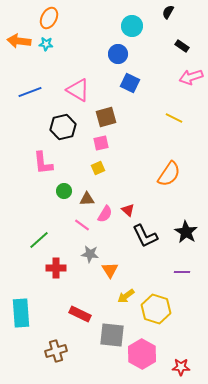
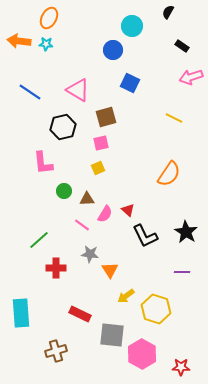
blue circle: moved 5 px left, 4 px up
blue line: rotated 55 degrees clockwise
